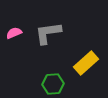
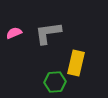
yellow rectangle: moved 10 px left; rotated 35 degrees counterclockwise
green hexagon: moved 2 px right, 2 px up
